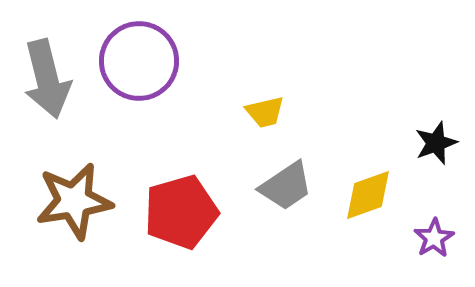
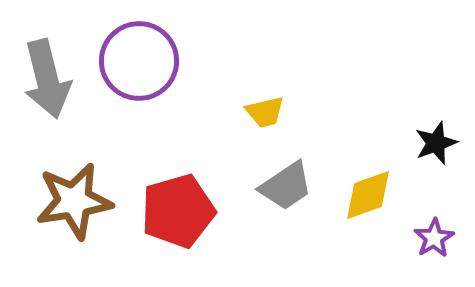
red pentagon: moved 3 px left, 1 px up
